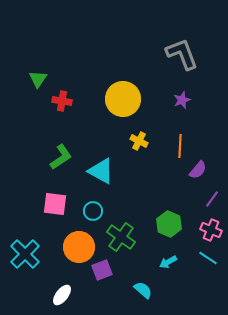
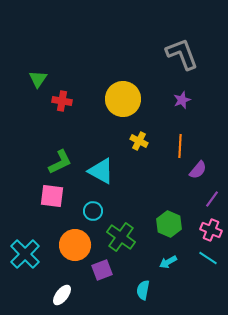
green L-shape: moved 1 px left, 5 px down; rotated 8 degrees clockwise
pink square: moved 3 px left, 8 px up
orange circle: moved 4 px left, 2 px up
cyan semicircle: rotated 120 degrees counterclockwise
